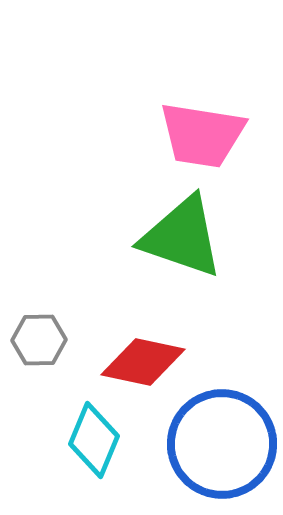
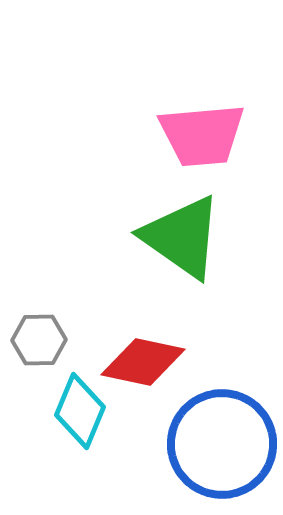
pink trapezoid: rotated 14 degrees counterclockwise
green triangle: rotated 16 degrees clockwise
cyan diamond: moved 14 px left, 29 px up
